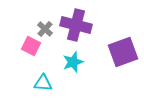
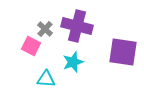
purple cross: moved 1 px right, 1 px down
purple square: rotated 28 degrees clockwise
cyan triangle: moved 3 px right, 4 px up
